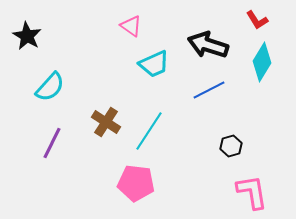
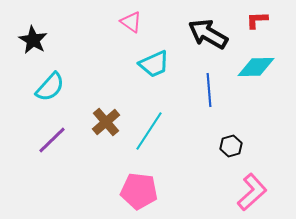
red L-shape: rotated 120 degrees clockwise
pink triangle: moved 4 px up
black star: moved 6 px right, 4 px down
black arrow: moved 11 px up; rotated 12 degrees clockwise
cyan diamond: moved 6 px left, 5 px down; rotated 57 degrees clockwise
blue line: rotated 68 degrees counterclockwise
brown cross: rotated 16 degrees clockwise
purple line: moved 3 px up; rotated 20 degrees clockwise
pink pentagon: moved 3 px right, 8 px down
pink L-shape: rotated 57 degrees clockwise
